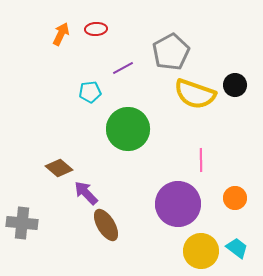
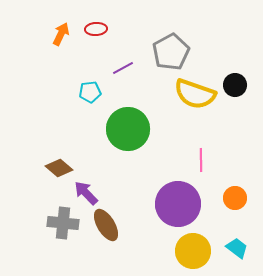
gray cross: moved 41 px right
yellow circle: moved 8 px left
